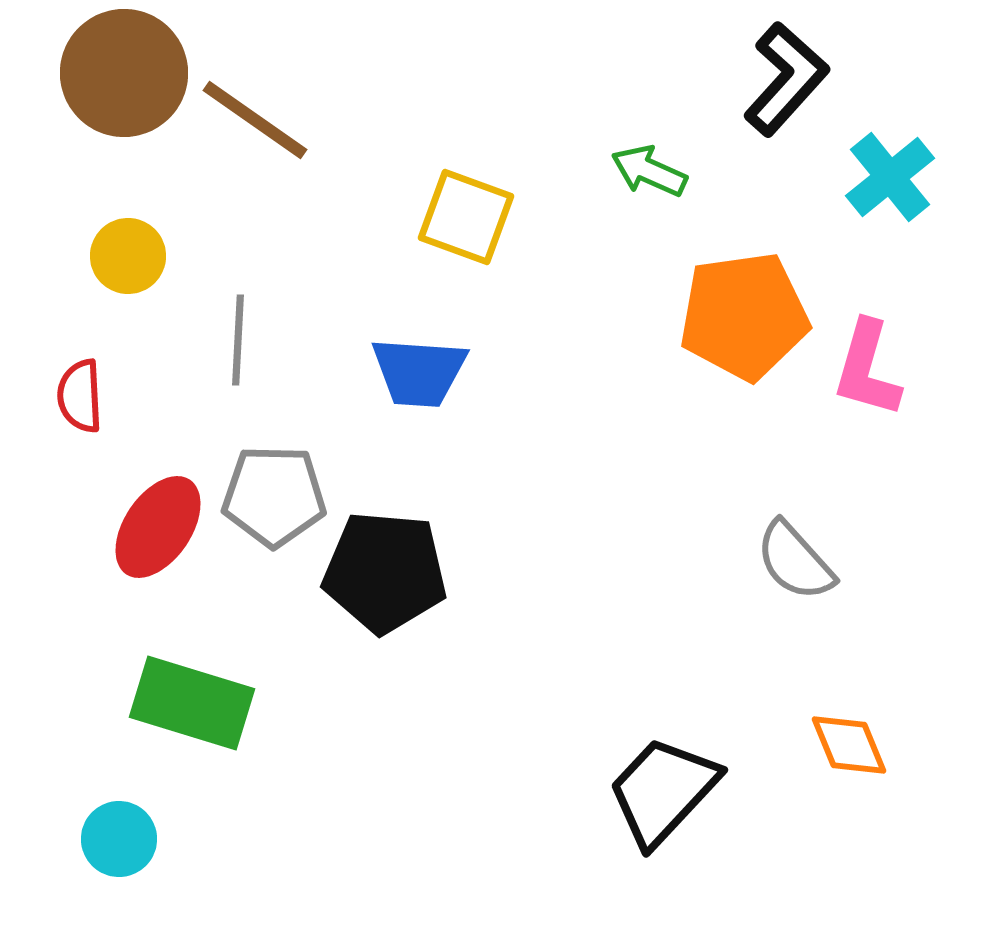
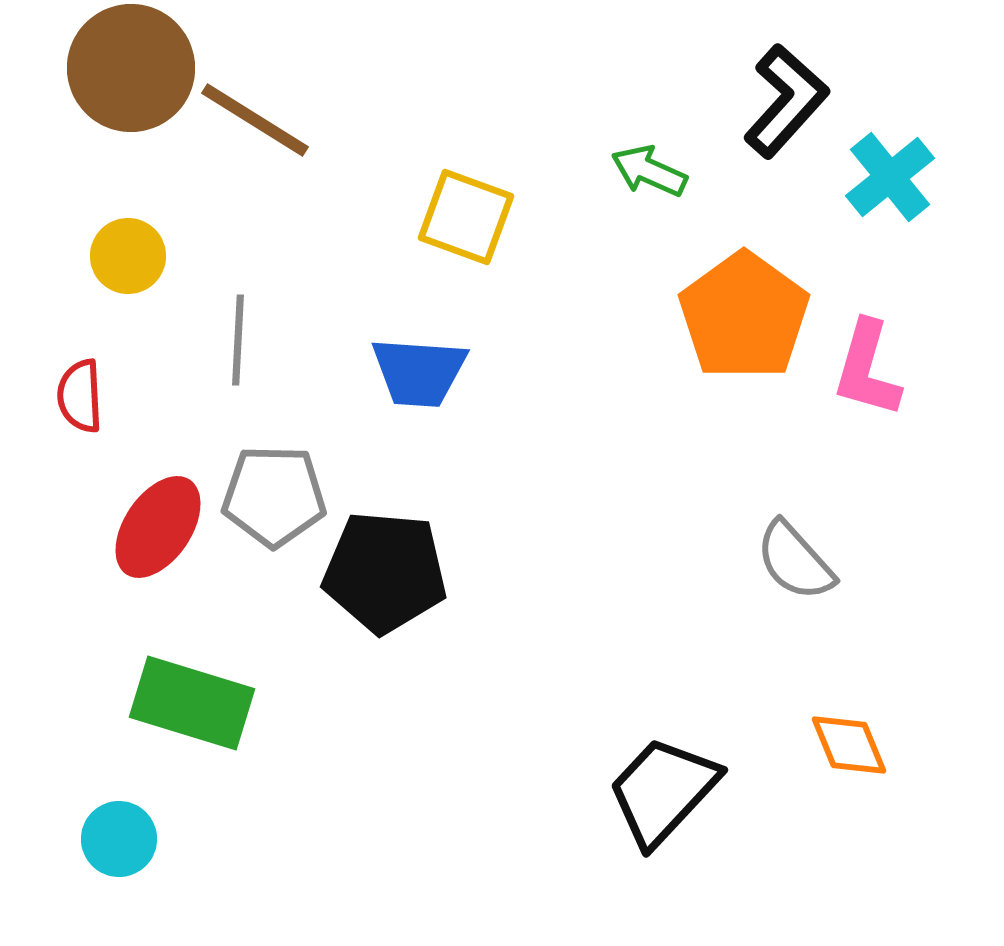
brown circle: moved 7 px right, 5 px up
black L-shape: moved 22 px down
brown line: rotated 3 degrees counterclockwise
orange pentagon: rotated 28 degrees counterclockwise
